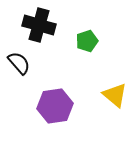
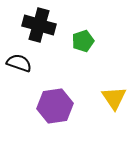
green pentagon: moved 4 px left
black semicircle: rotated 30 degrees counterclockwise
yellow triangle: moved 1 px left, 3 px down; rotated 16 degrees clockwise
